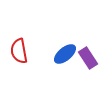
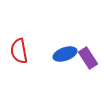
blue ellipse: rotated 20 degrees clockwise
